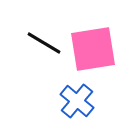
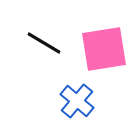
pink square: moved 11 px right
